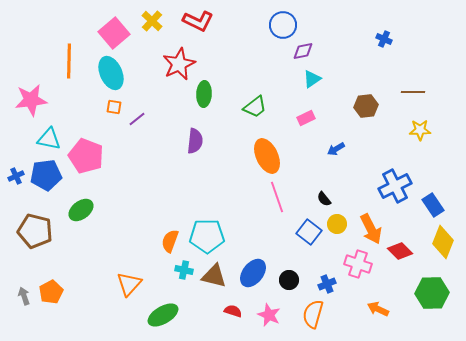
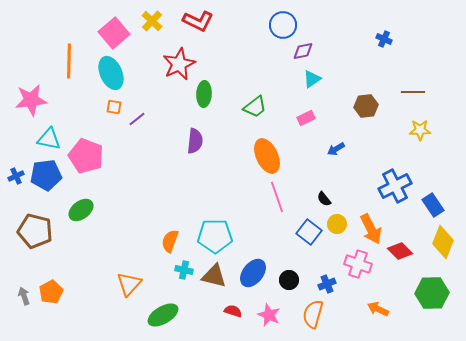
cyan pentagon at (207, 236): moved 8 px right
